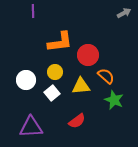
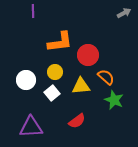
orange semicircle: moved 1 px down
